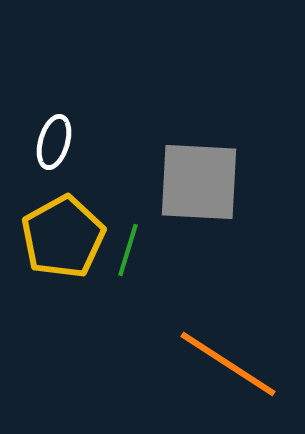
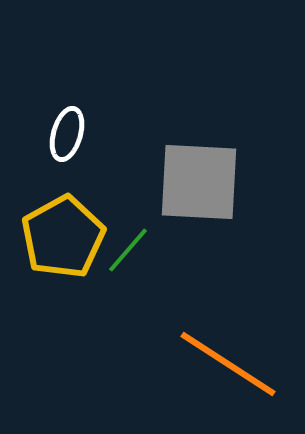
white ellipse: moved 13 px right, 8 px up
green line: rotated 24 degrees clockwise
